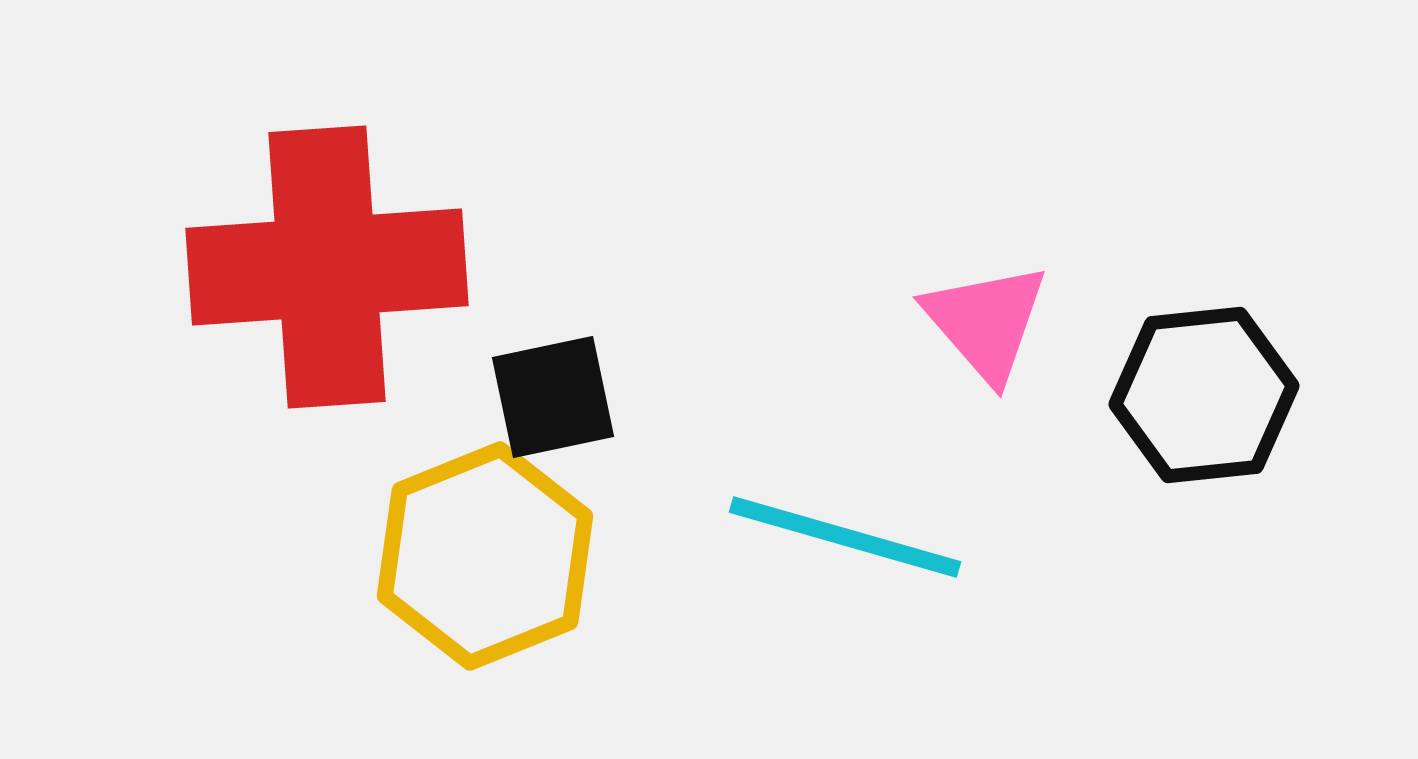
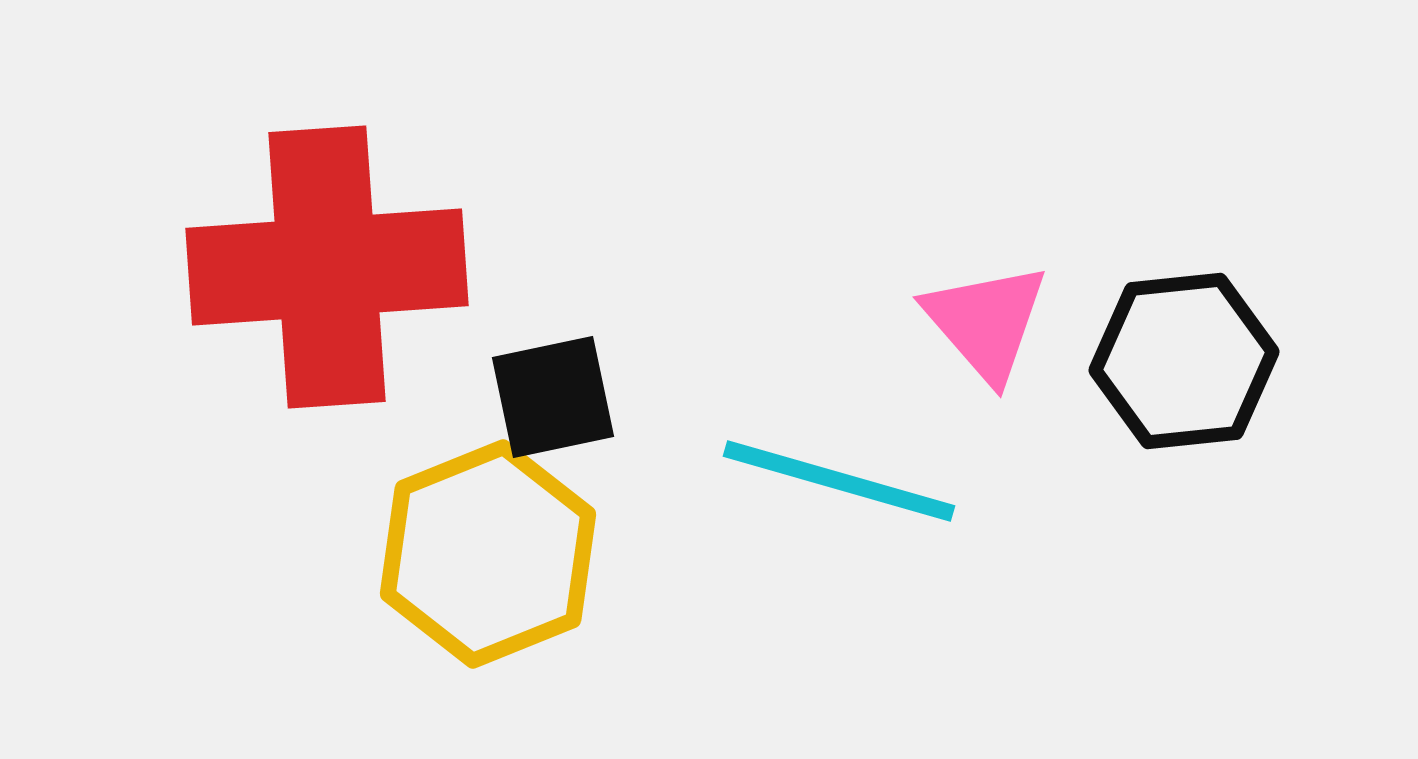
black hexagon: moved 20 px left, 34 px up
cyan line: moved 6 px left, 56 px up
yellow hexagon: moved 3 px right, 2 px up
